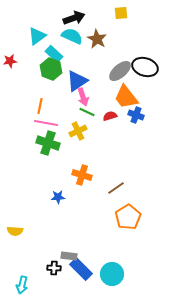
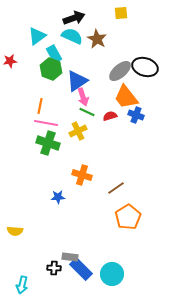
cyan rectangle: rotated 18 degrees clockwise
gray rectangle: moved 1 px right, 1 px down
